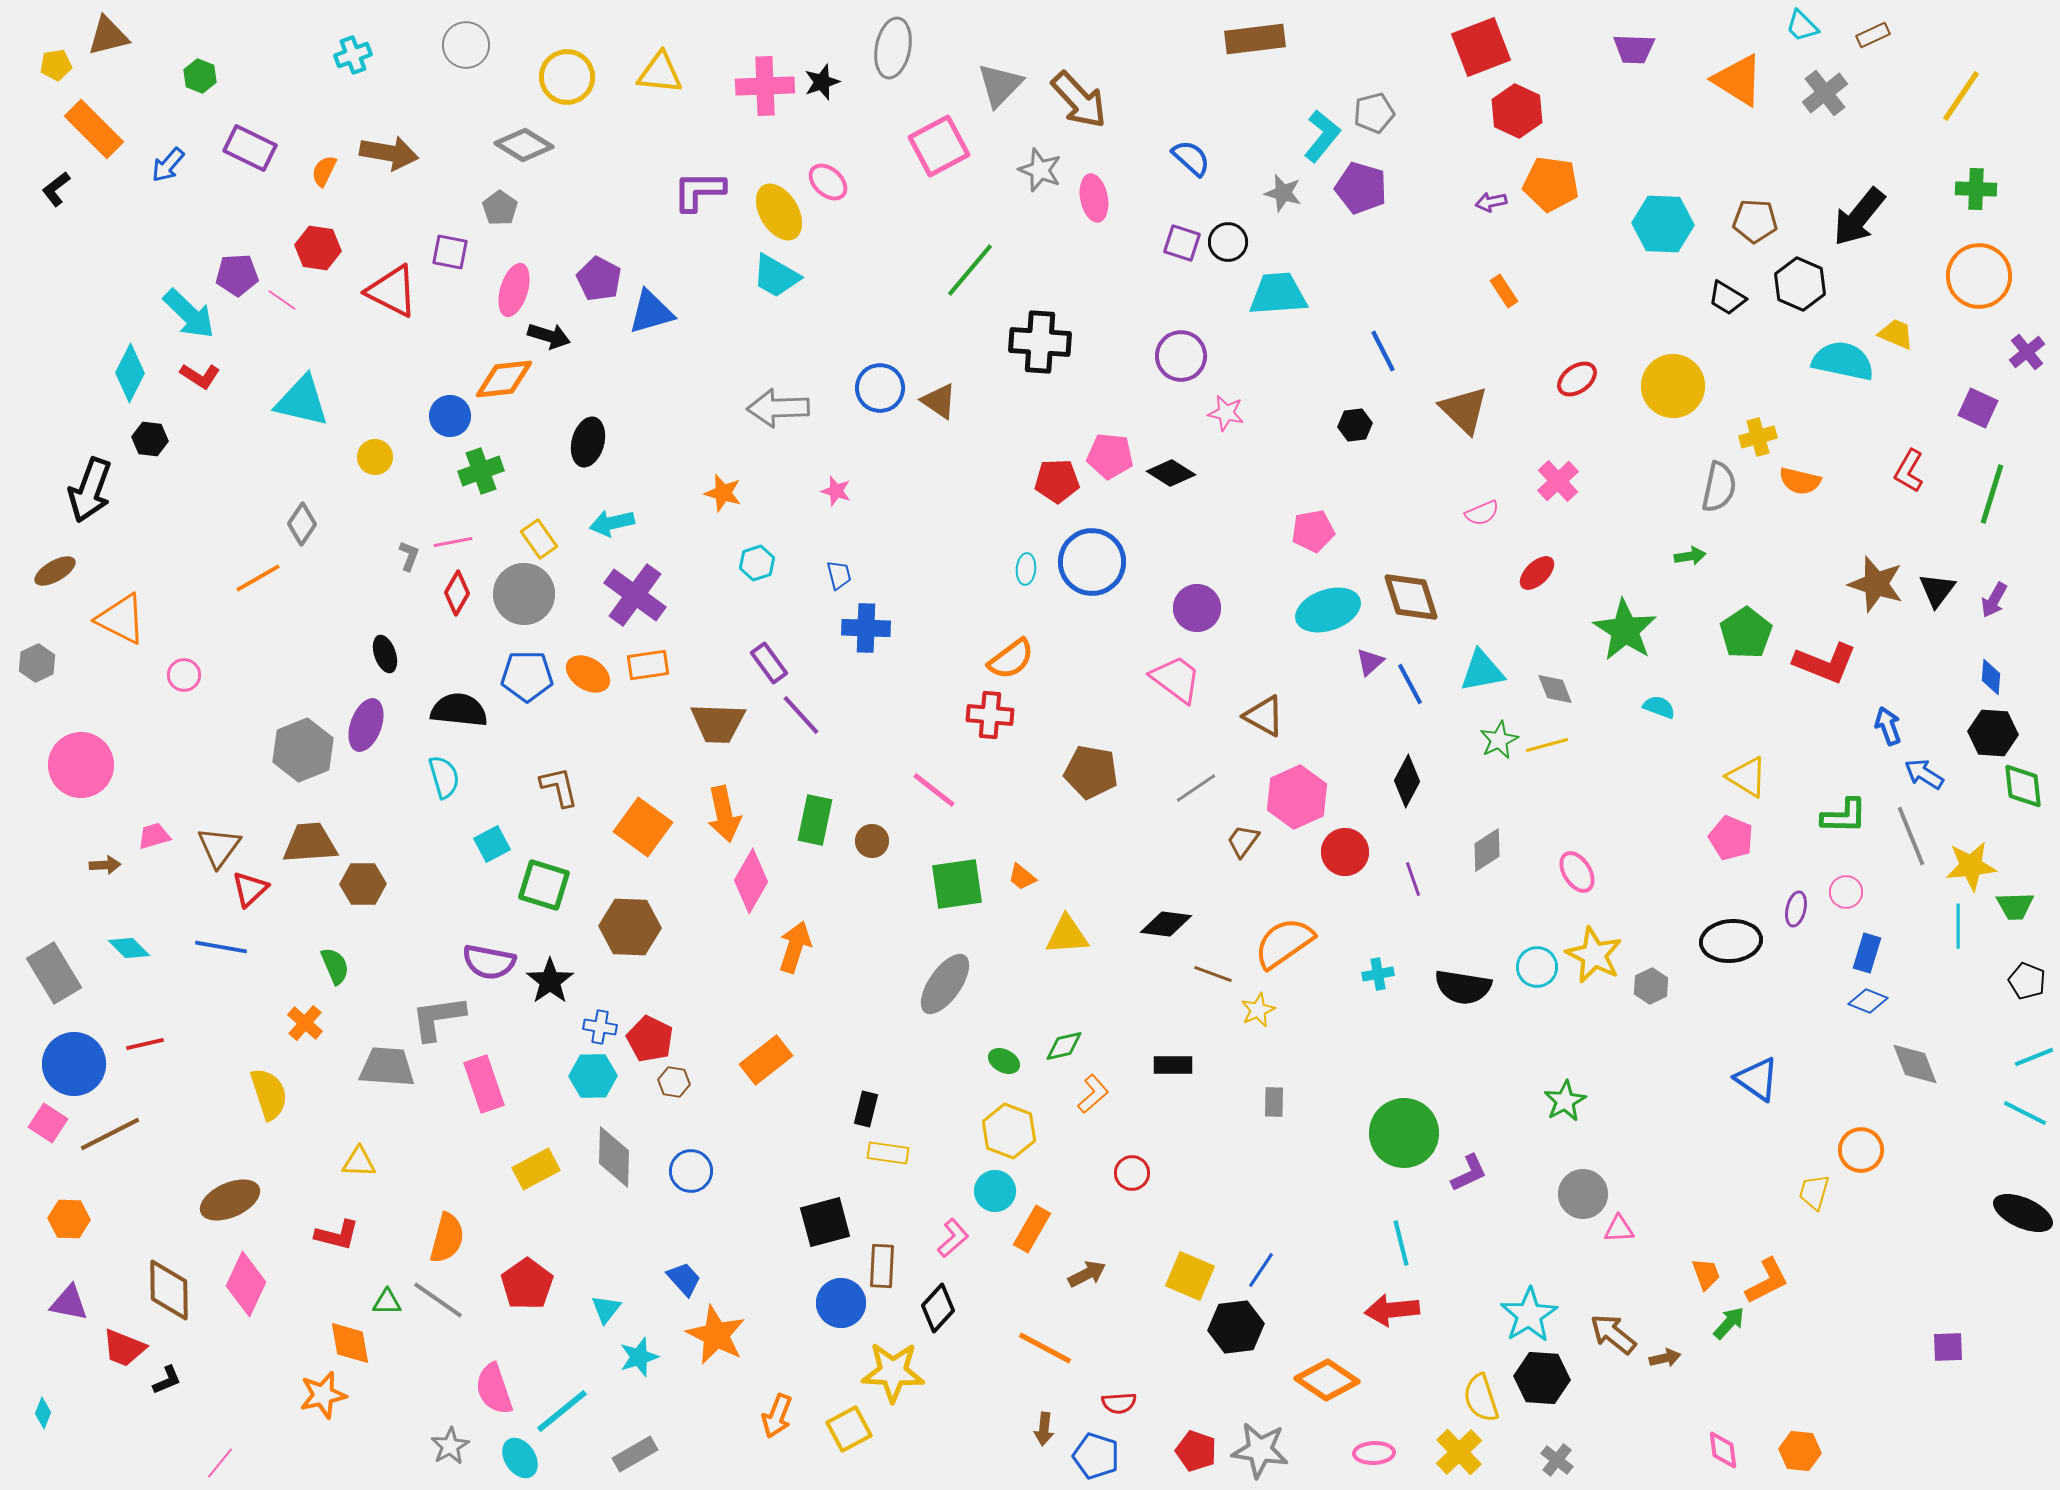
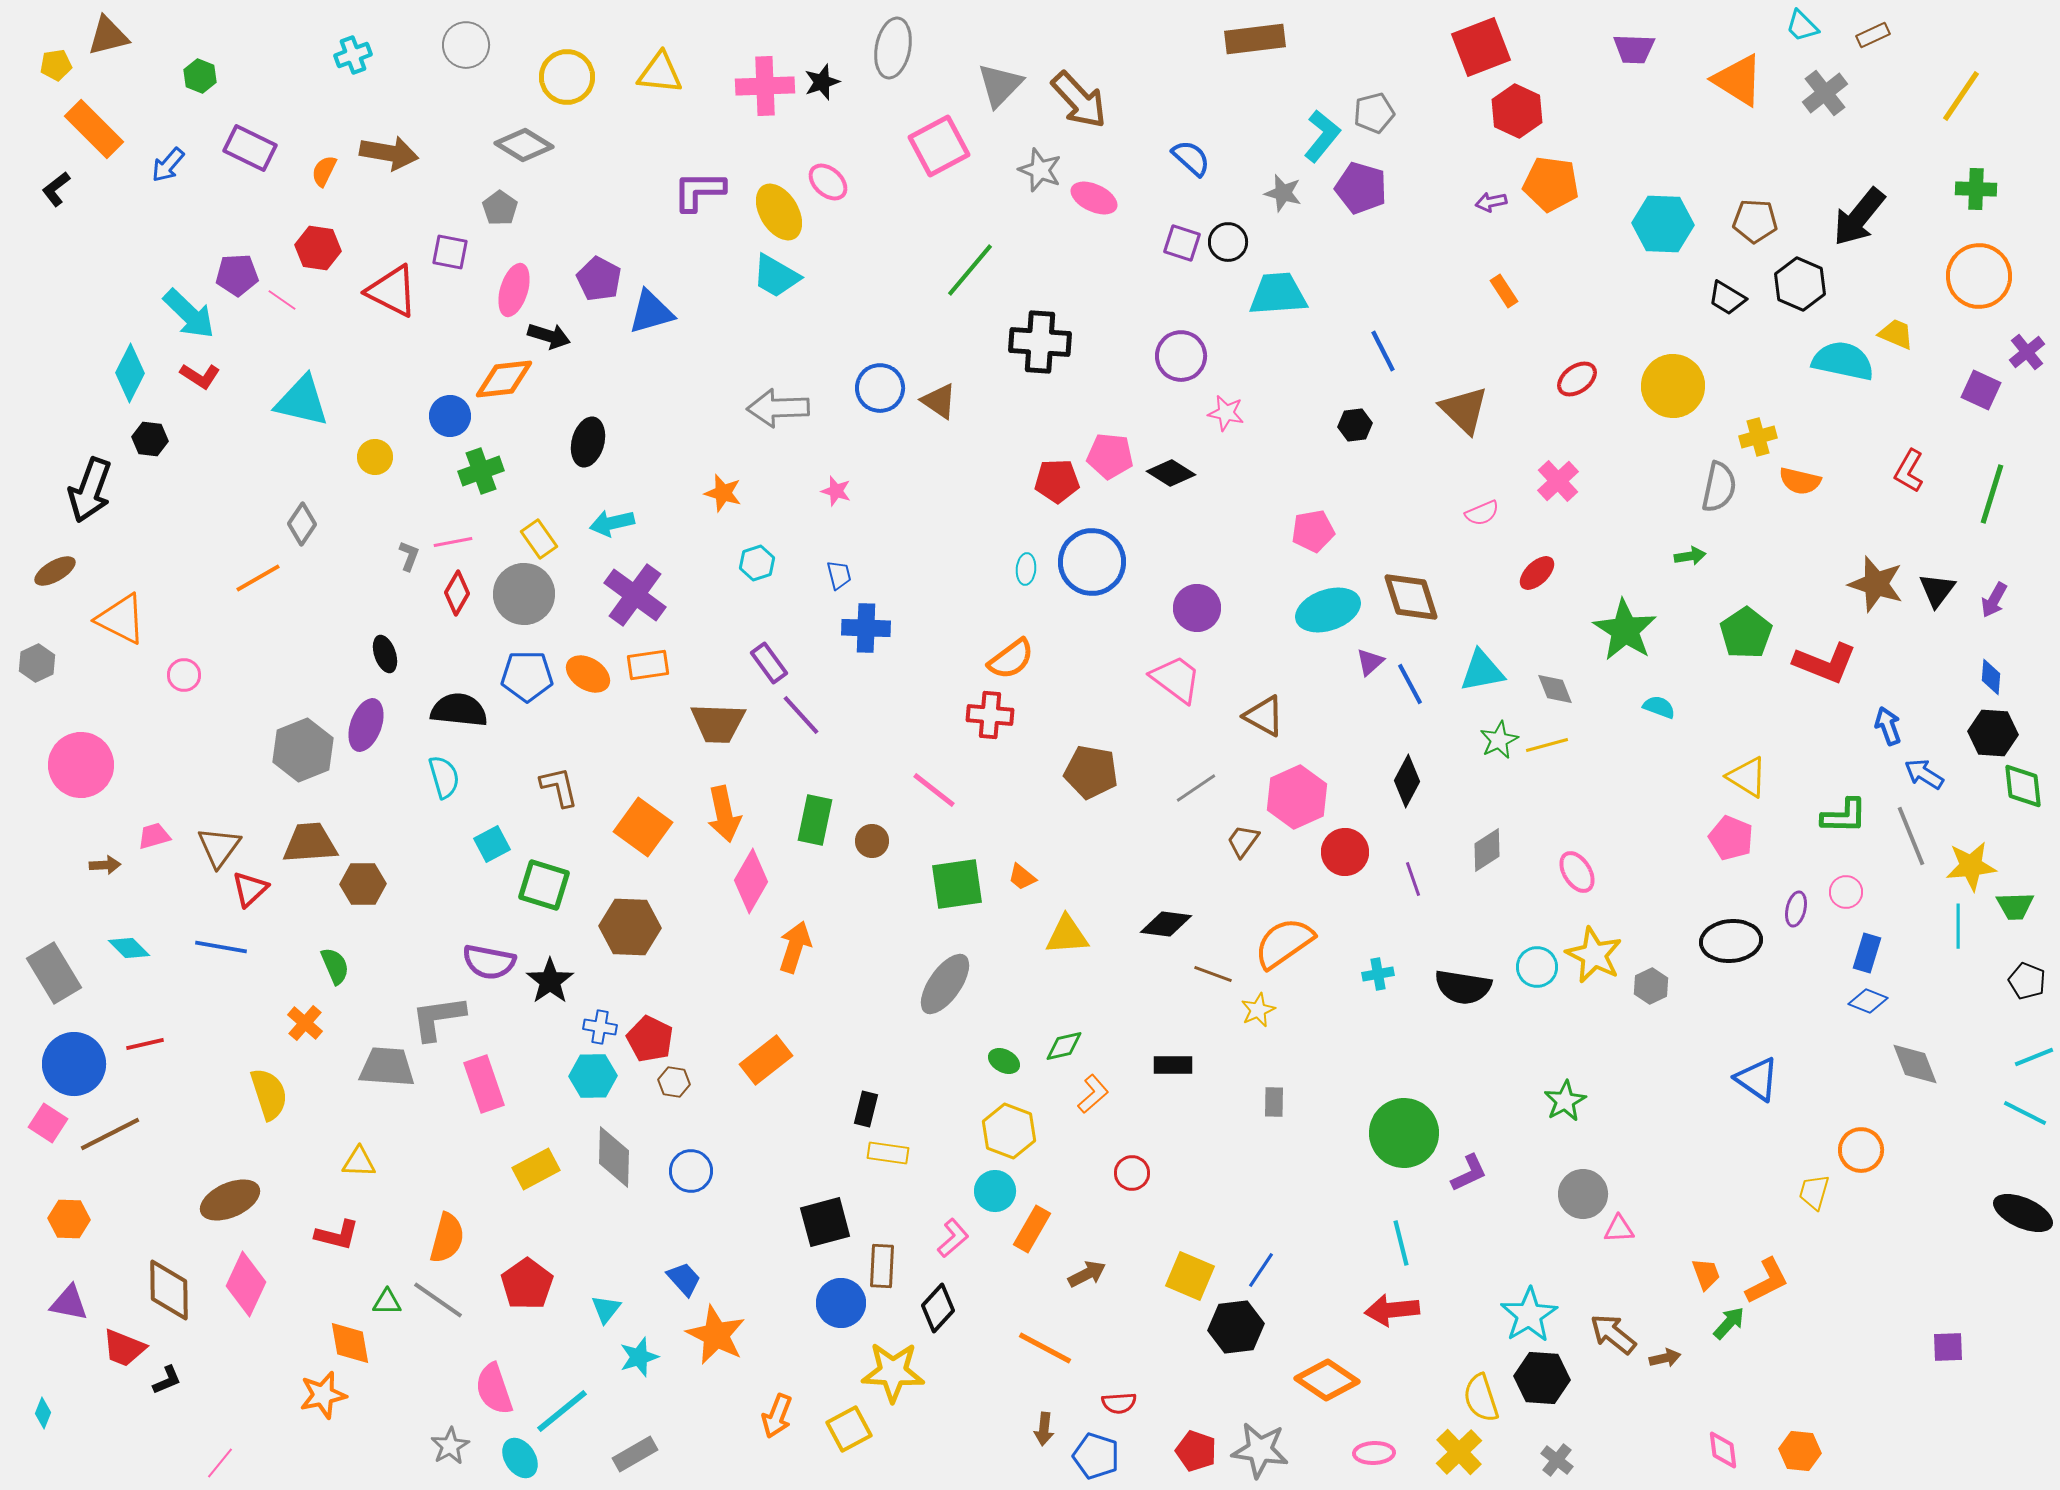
pink ellipse at (1094, 198): rotated 54 degrees counterclockwise
purple square at (1978, 408): moved 3 px right, 18 px up
